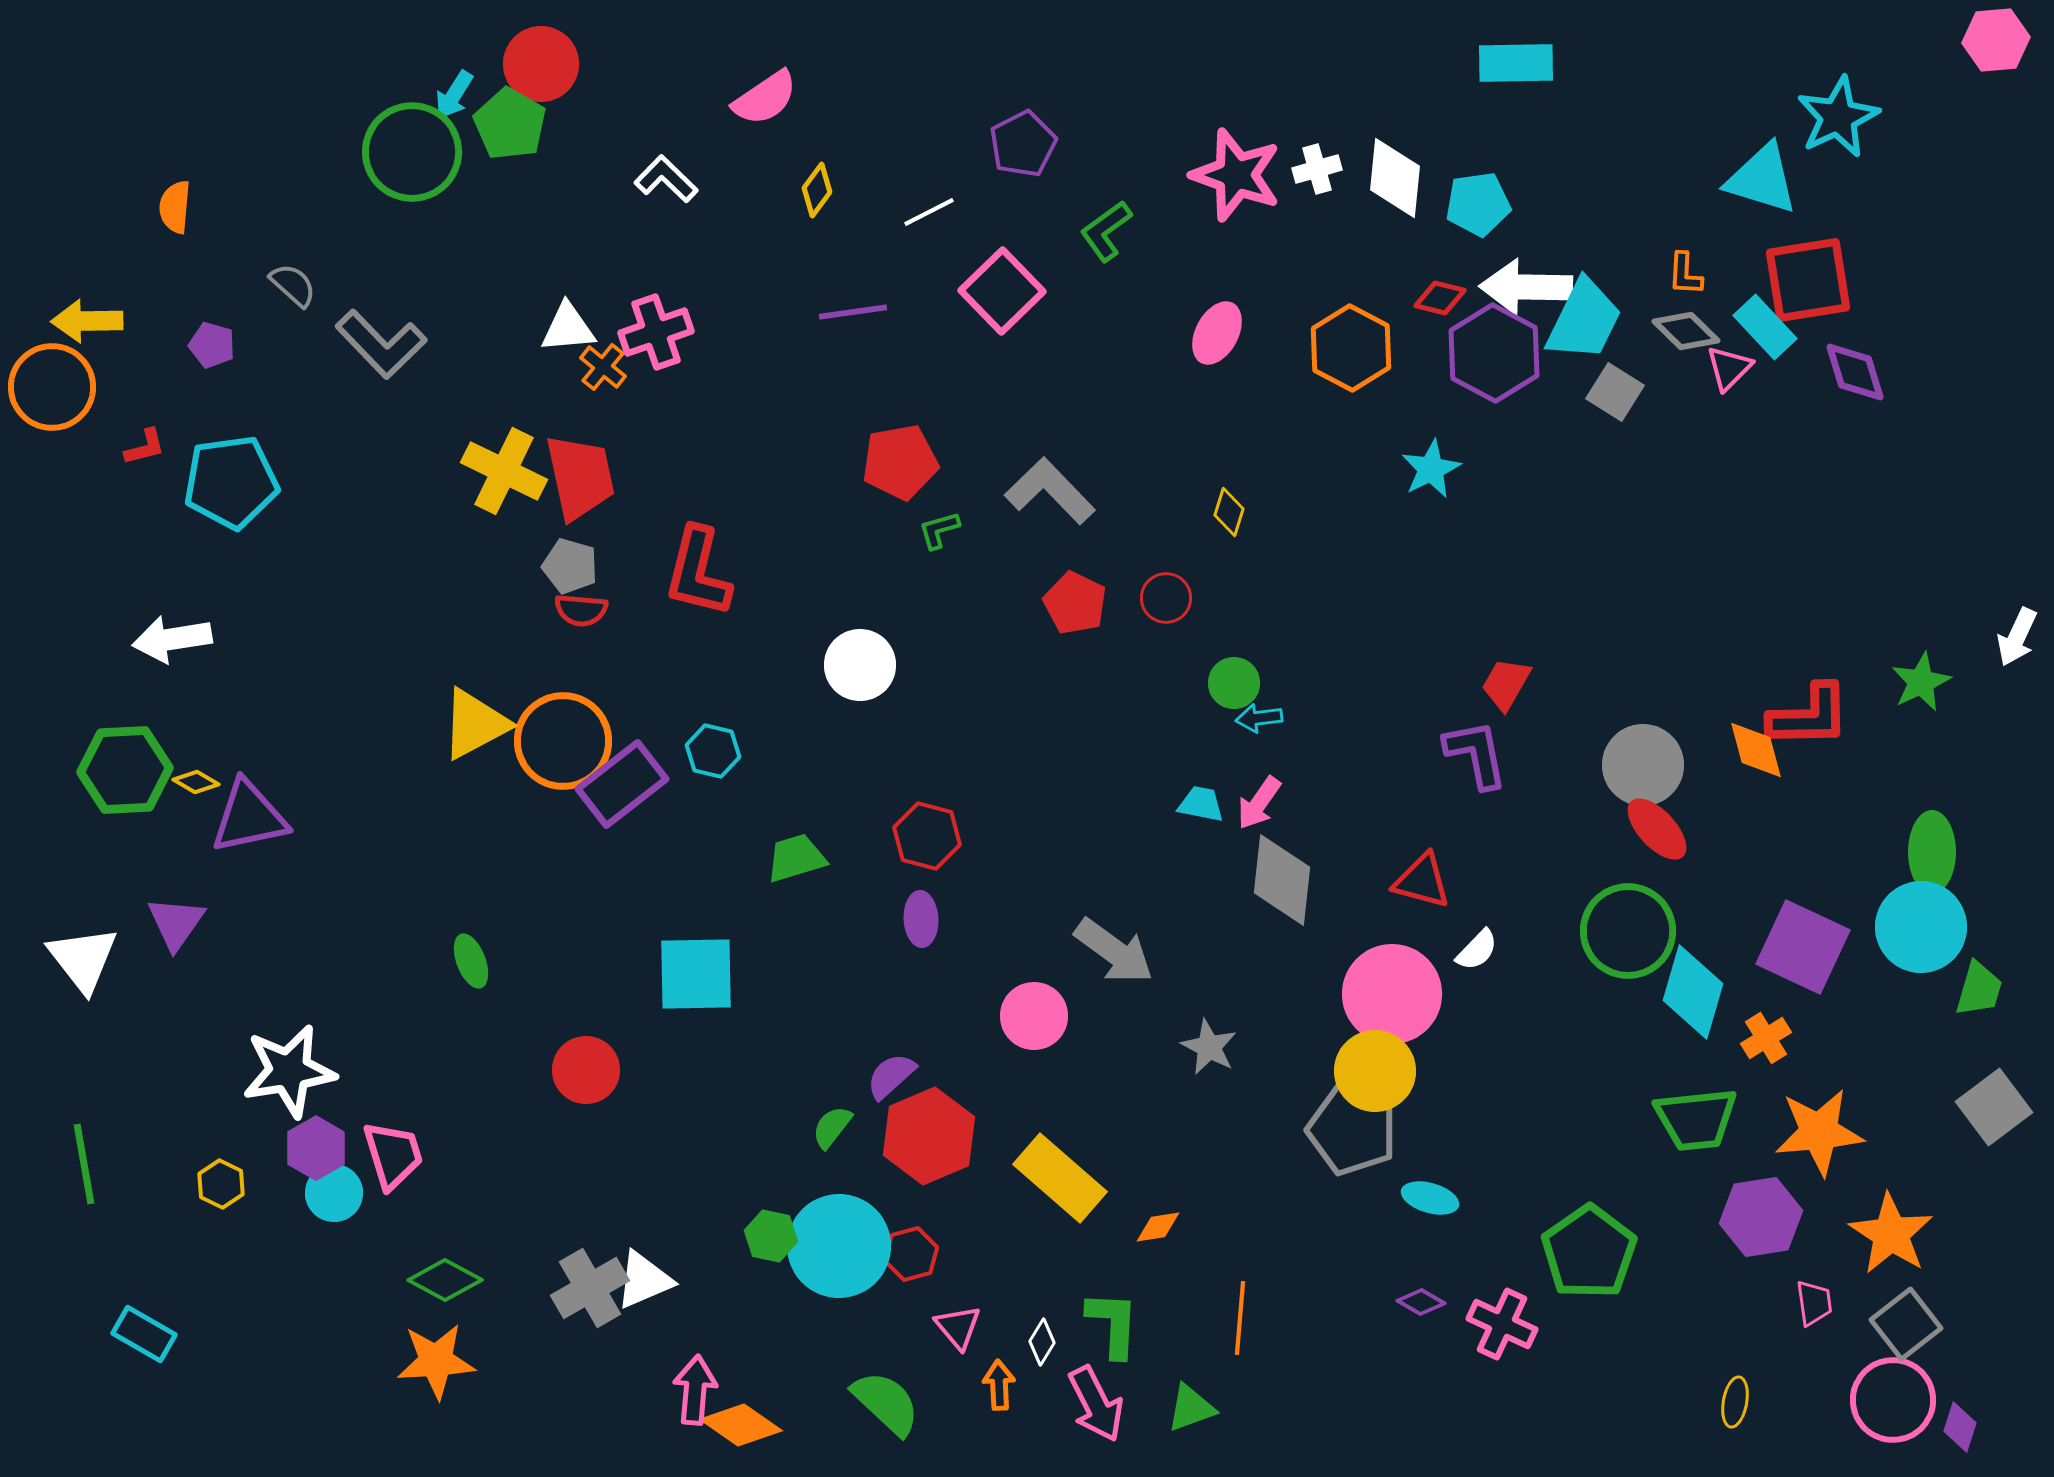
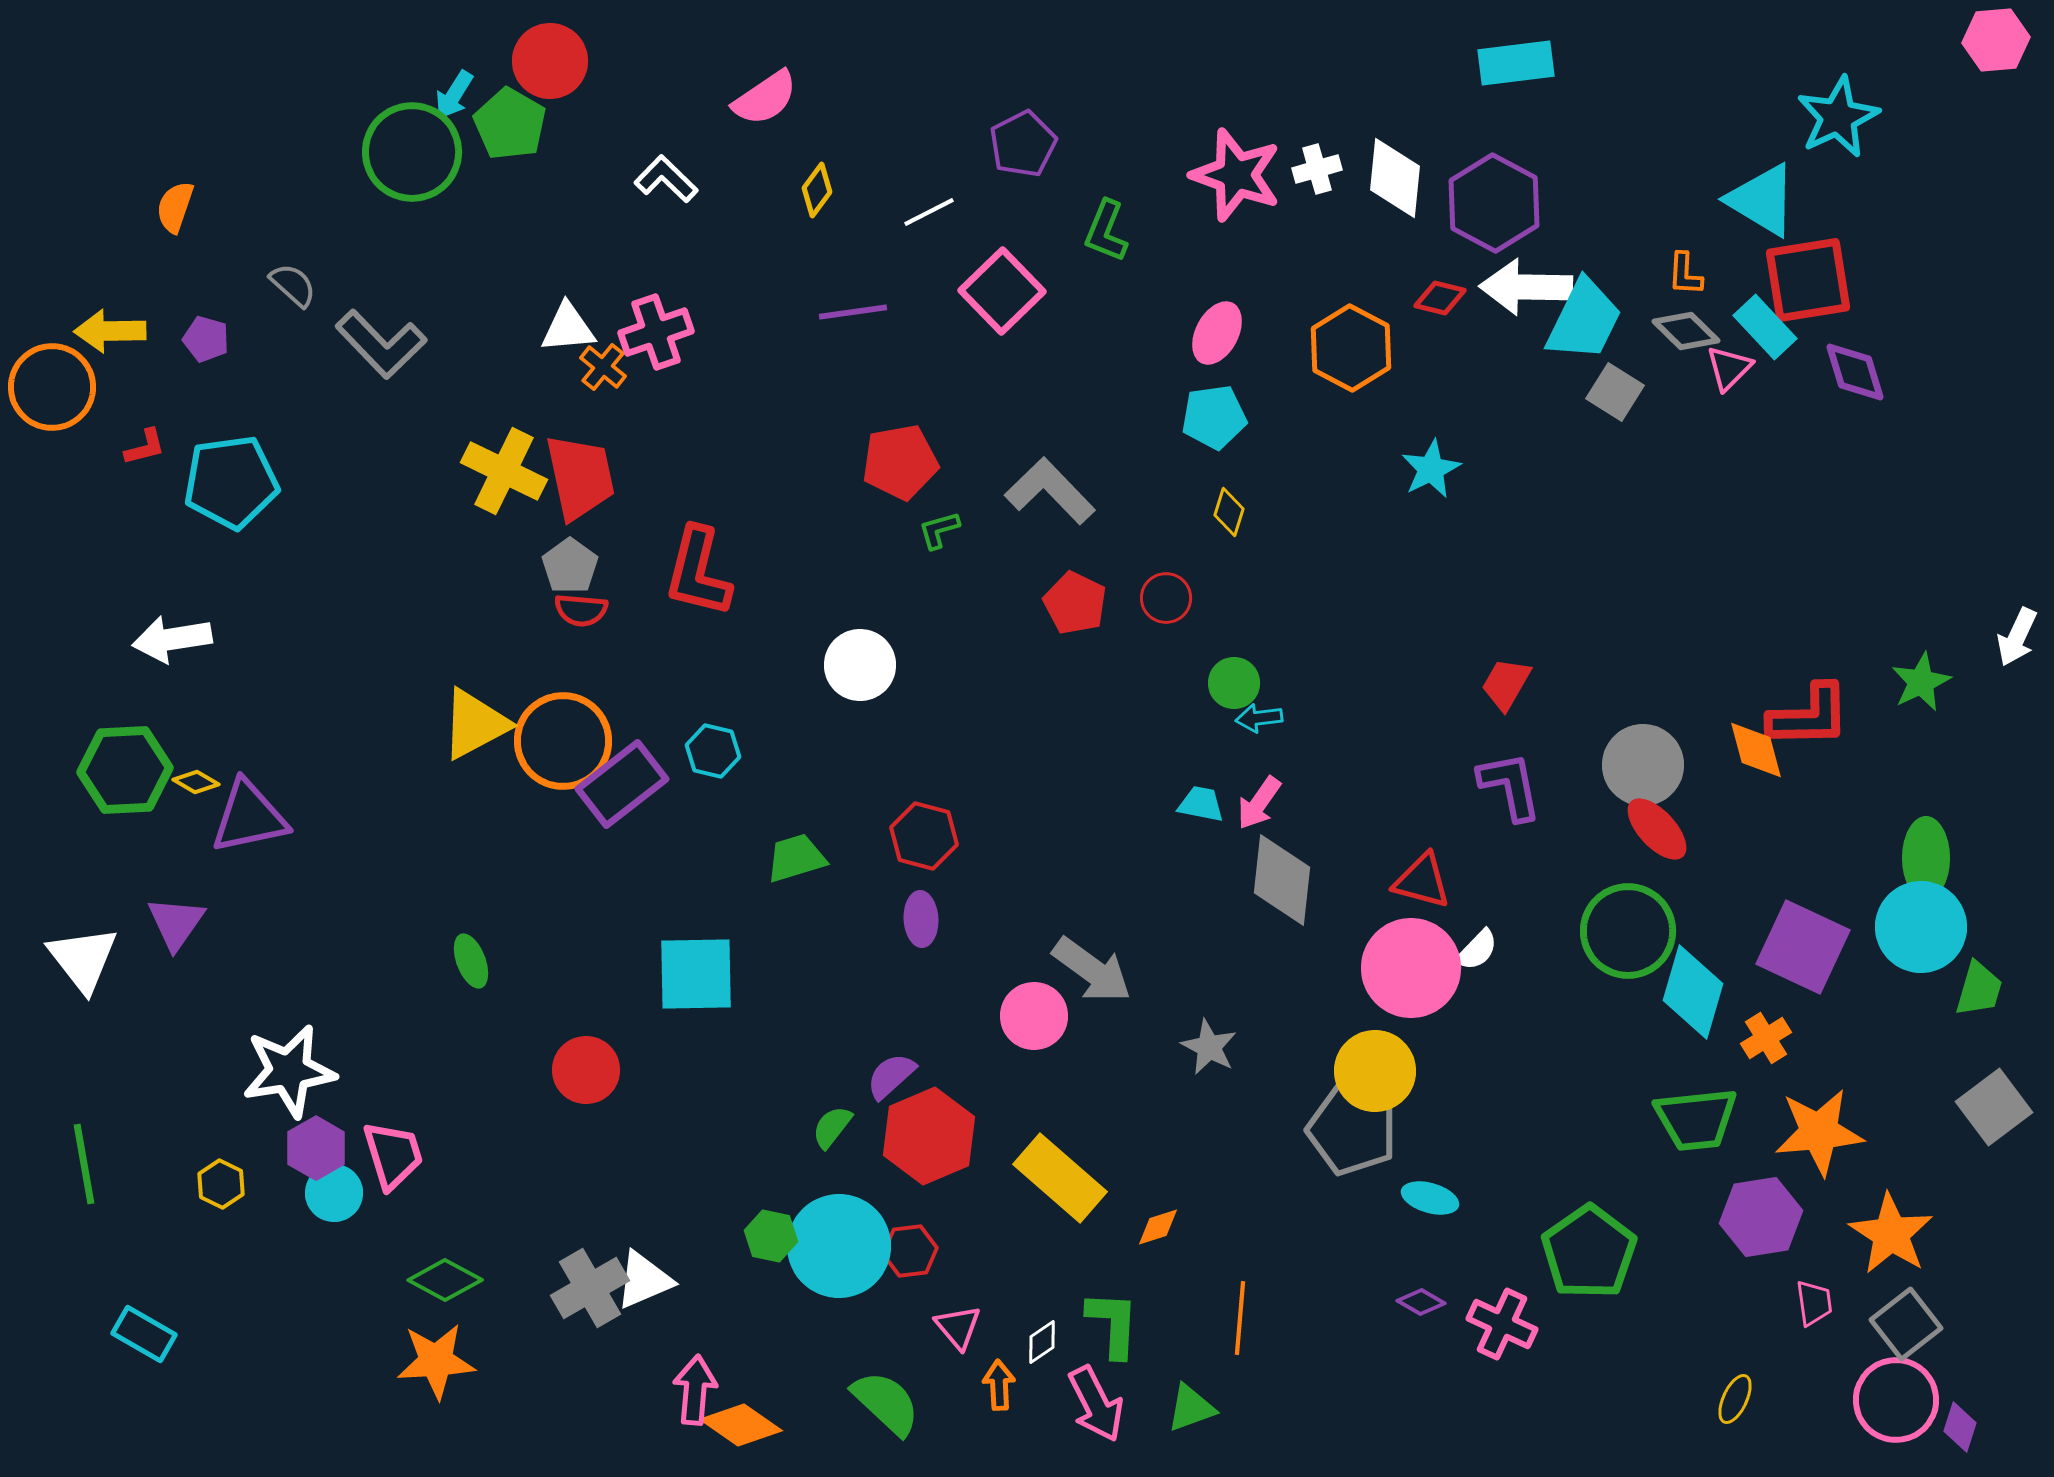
cyan rectangle at (1516, 63): rotated 6 degrees counterclockwise
red circle at (541, 64): moved 9 px right, 3 px up
cyan triangle at (1762, 179): moved 21 px down; rotated 14 degrees clockwise
cyan pentagon at (1478, 204): moved 264 px left, 213 px down
orange semicircle at (175, 207): rotated 14 degrees clockwise
green L-shape at (1106, 231): rotated 32 degrees counterclockwise
yellow arrow at (87, 321): moved 23 px right, 10 px down
purple pentagon at (212, 345): moved 6 px left, 6 px up
purple hexagon at (1494, 353): moved 150 px up
gray pentagon at (570, 566): rotated 20 degrees clockwise
purple L-shape at (1476, 754): moved 34 px right, 32 px down
red hexagon at (927, 836): moved 3 px left
green ellipse at (1932, 852): moved 6 px left, 6 px down
gray arrow at (1114, 951): moved 22 px left, 19 px down
pink circle at (1392, 994): moved 19 px right, 26 px up
orange diamond at (1158, 1227): rotated 9 degrees counterclockwise
red hexagon at (911, 1254): moved 1 px left, 3 px up; rotated 8 degrees clockwise
white diamond at (1042, 1342): rotated 24 degrees clockwise
pink circle at (1893, 1400): moved 3 px right
yellow ellipse at (1735, 1402): moved 3 px up; rotated 15 degrees clockwise
